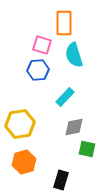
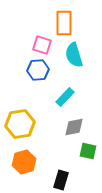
green square: moved 1 px right, 2 px down
